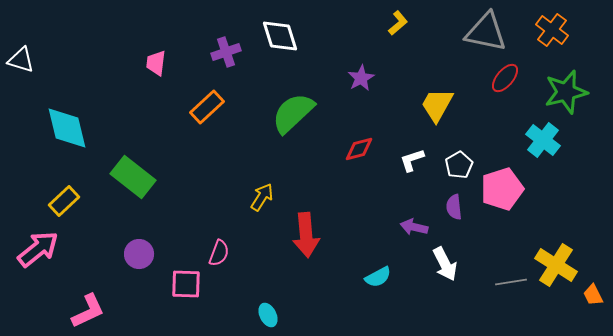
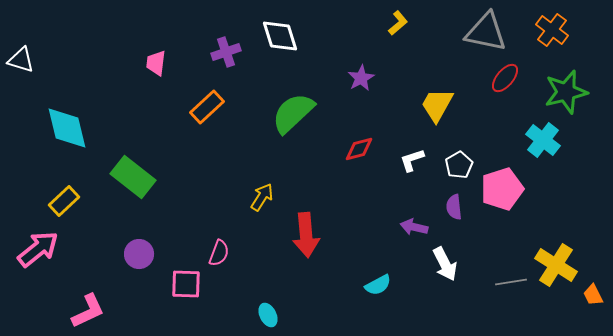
cyan semicircle: moved 8 px down
